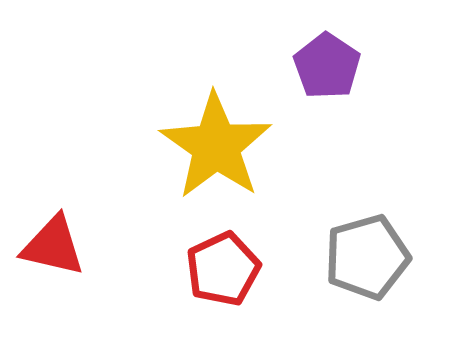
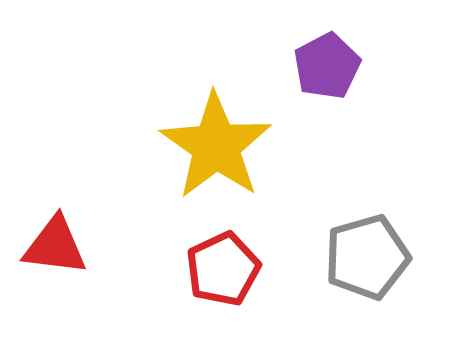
purple pentagon: rotated 10 degrees clockwise
red triangle: moved 2 px right; rotated 6 degrees counterclockwise
